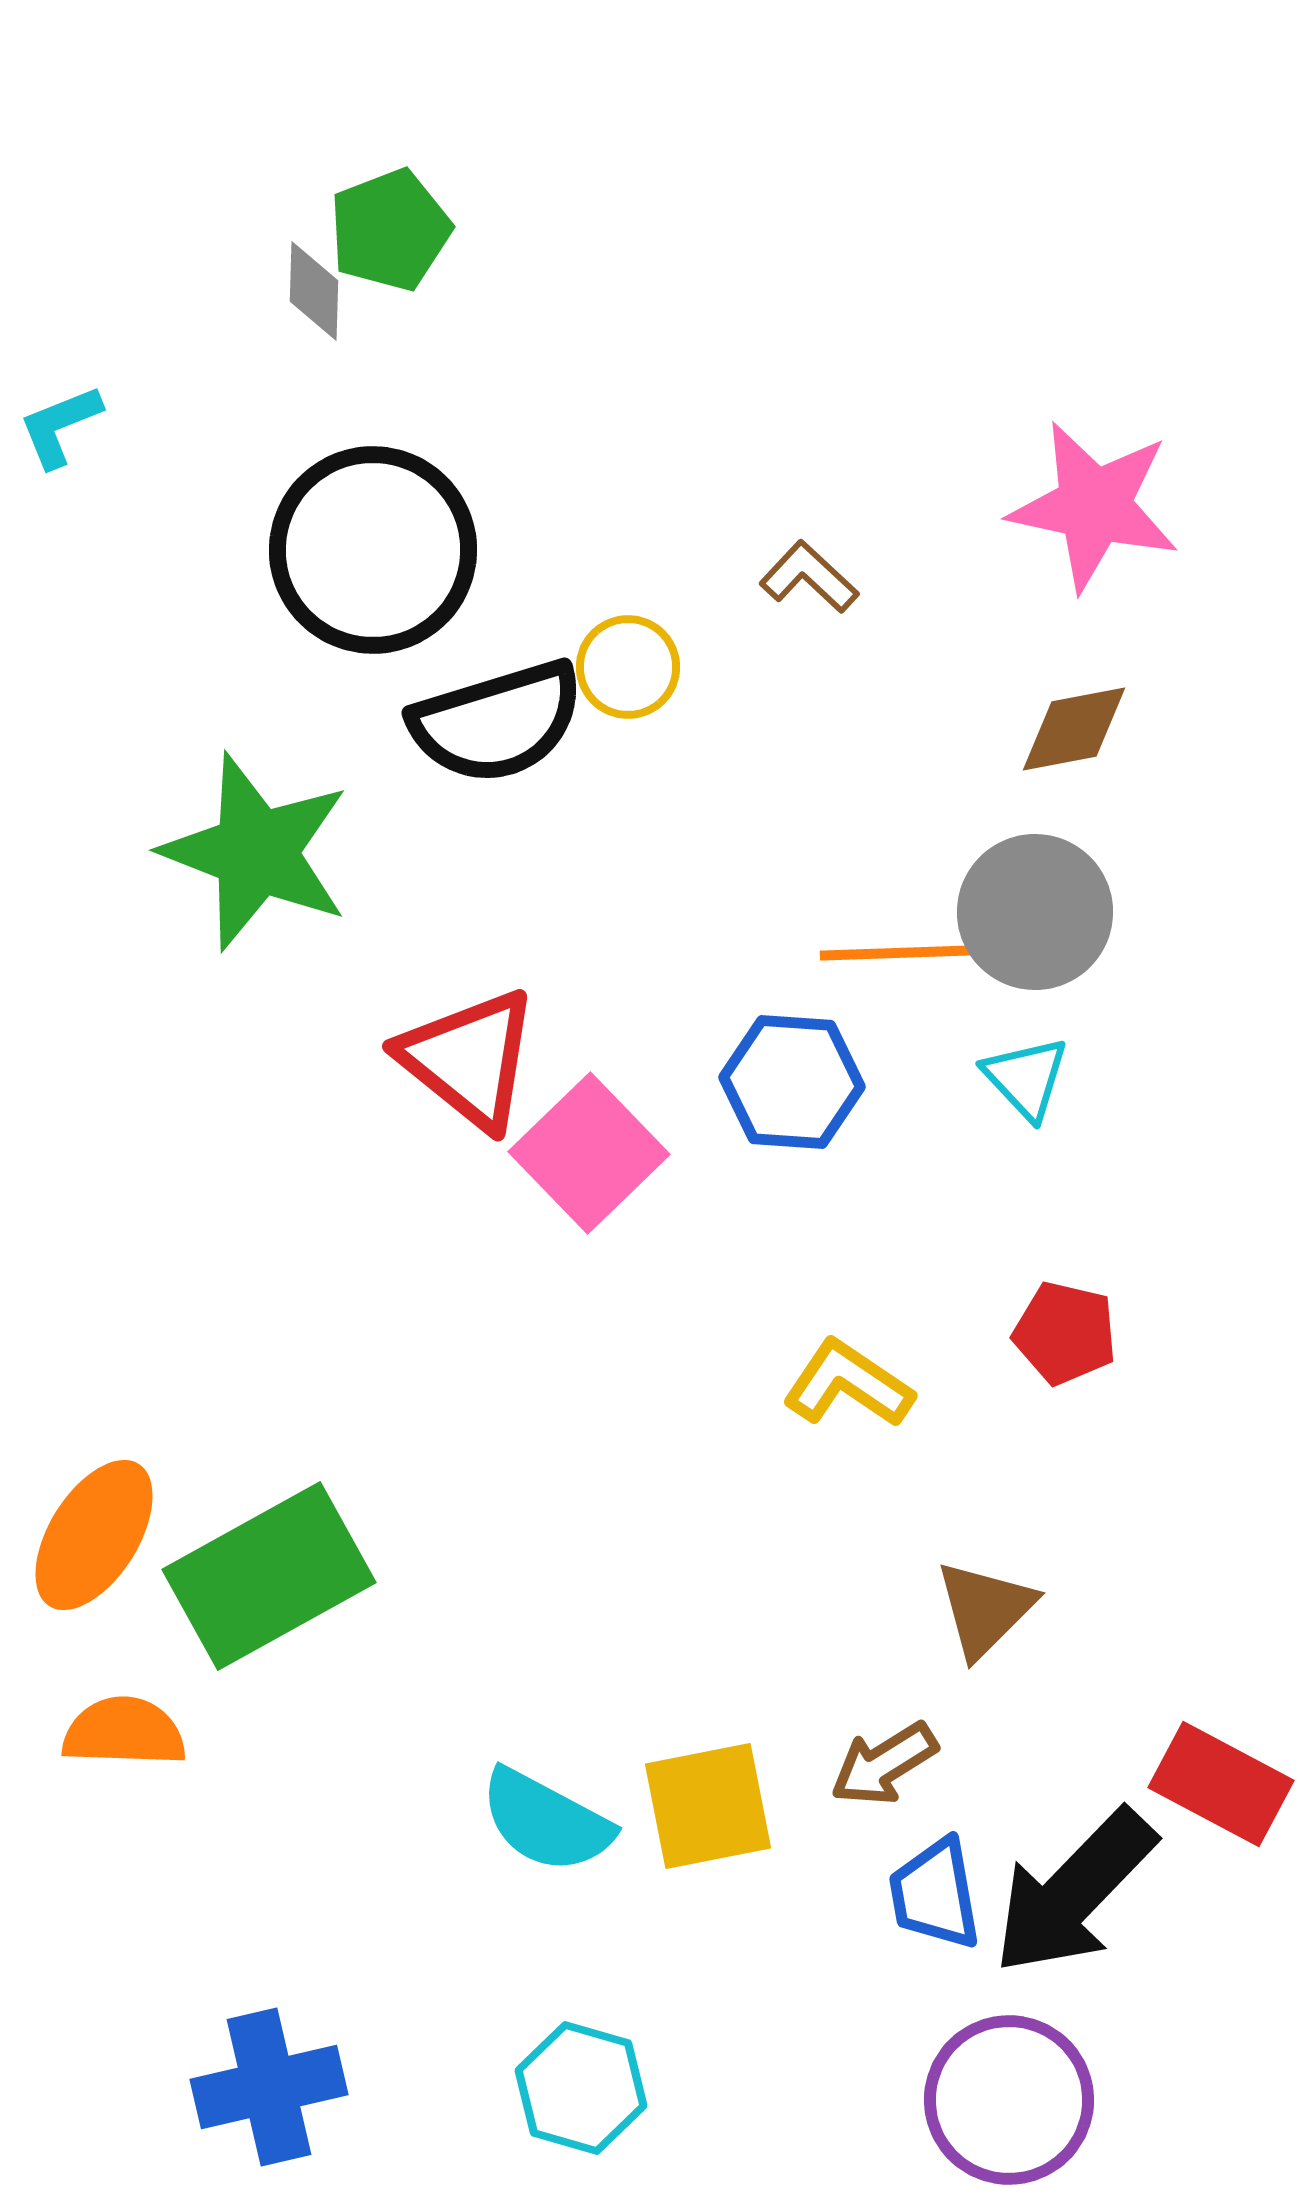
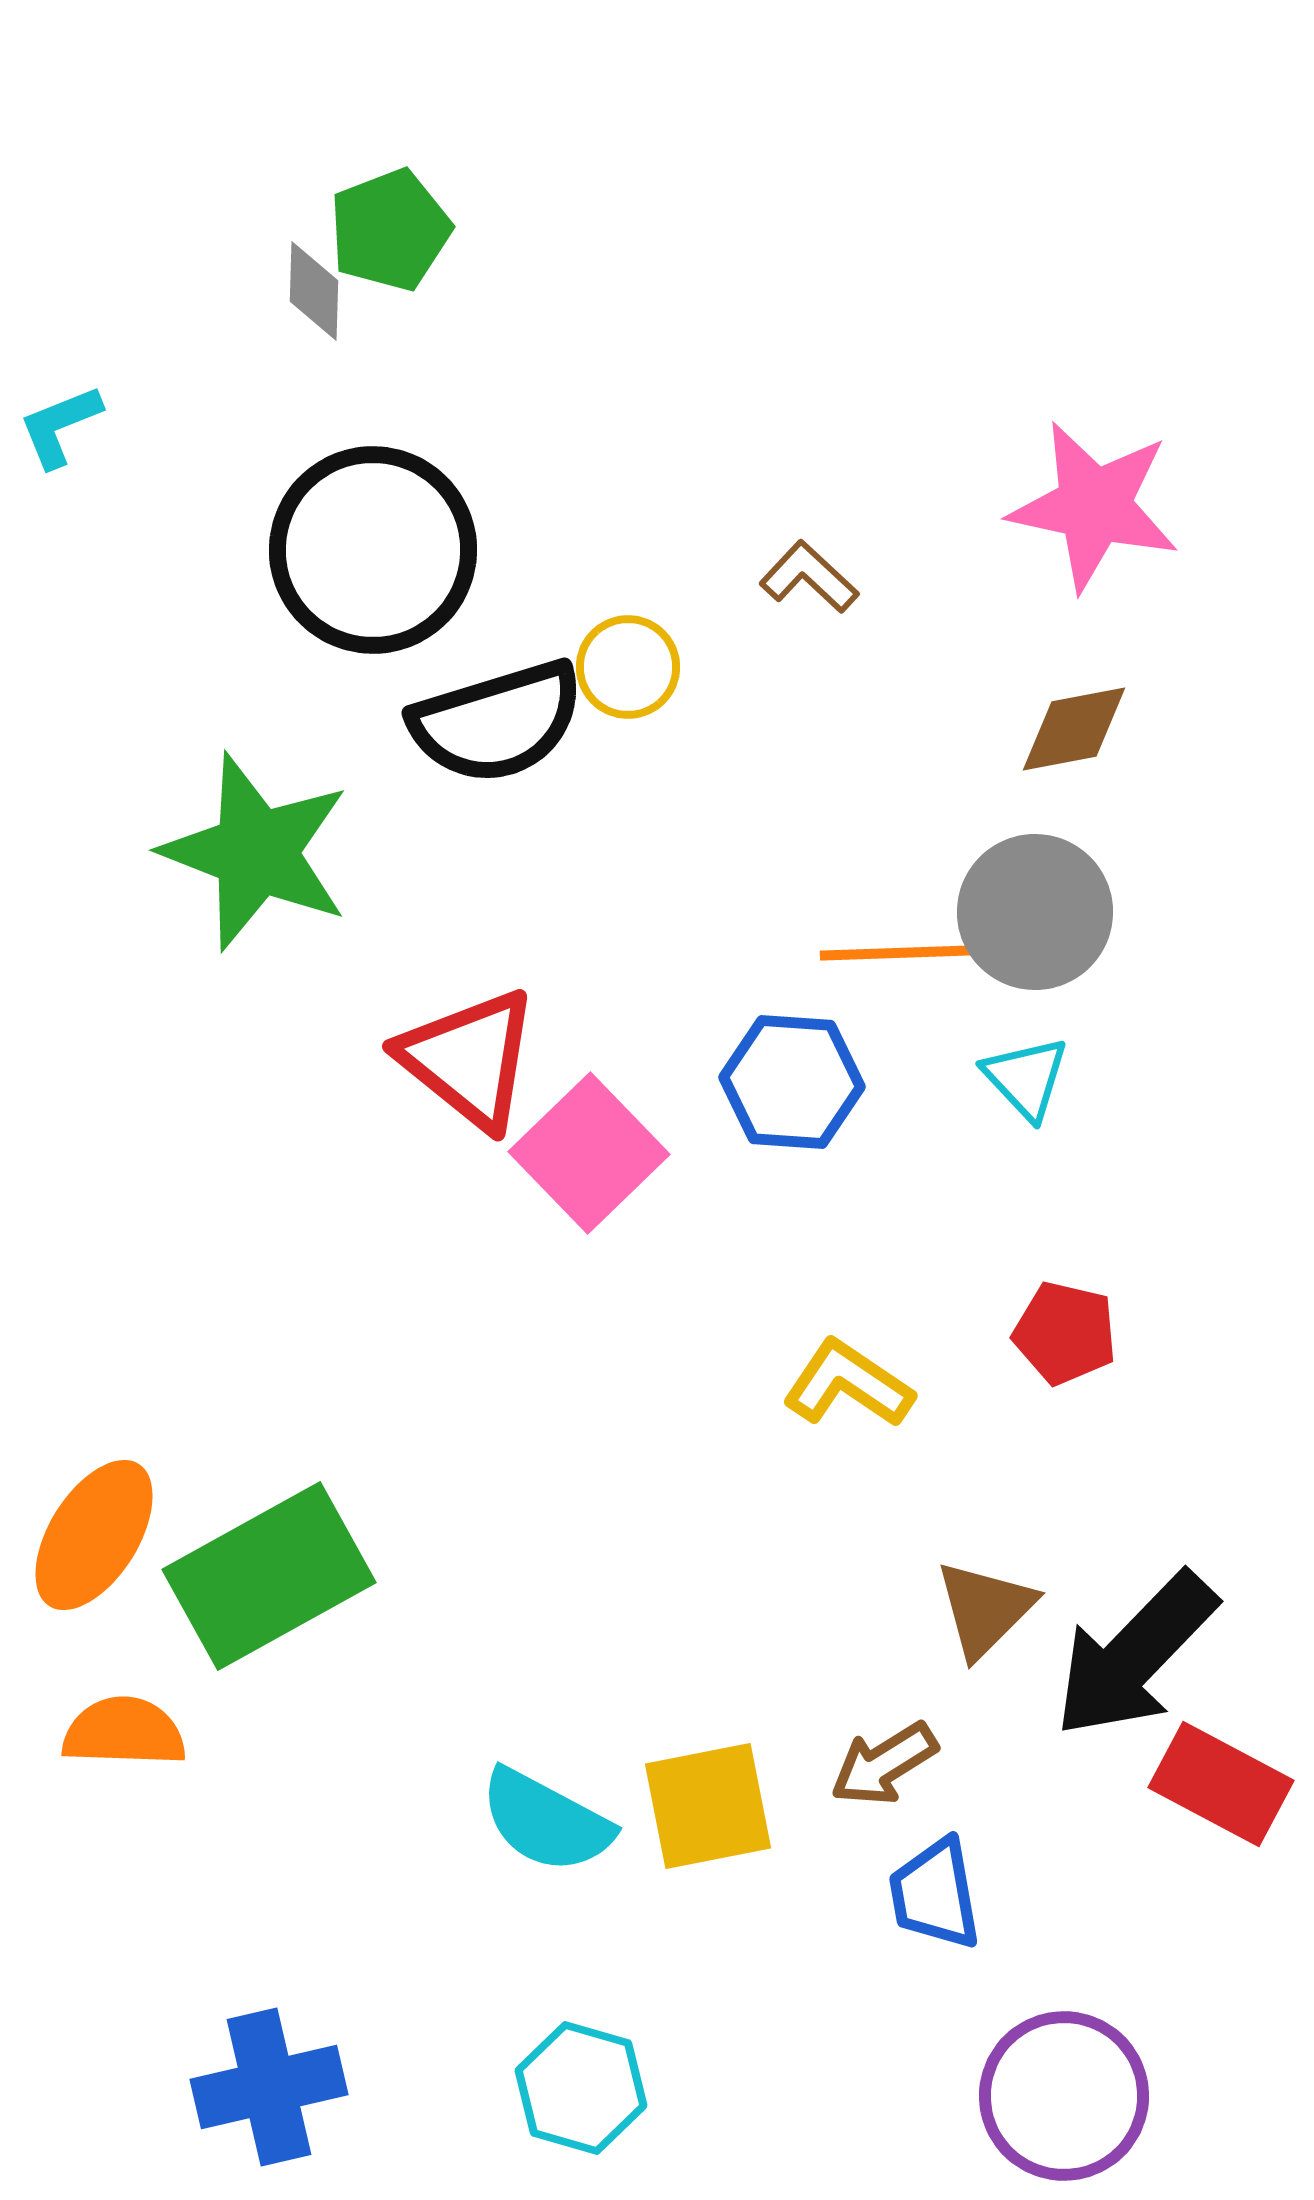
black arrow: moved 61 px right, 237 px up
purple circle: moved 55 px right, 4 px up
